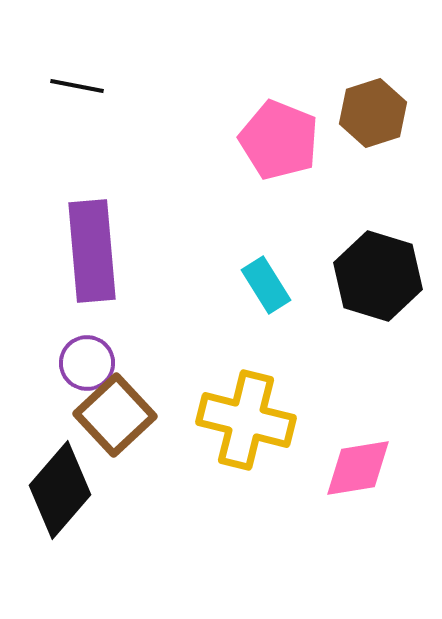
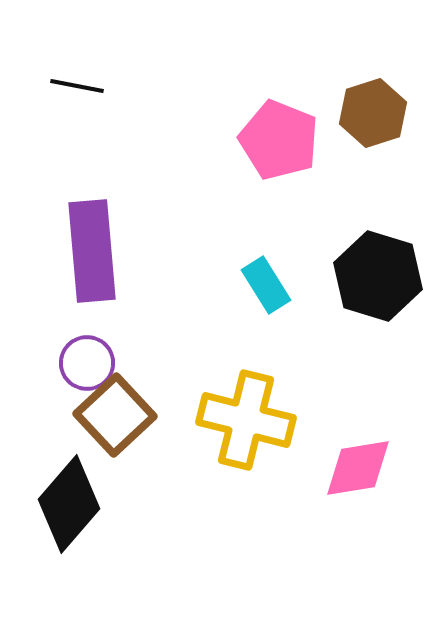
black diamond: moved 9 px right, 14 px down
